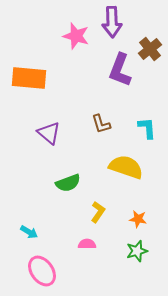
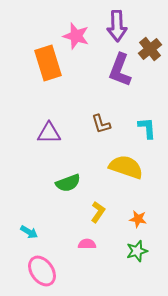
purple arrow: moved 5 px right, 4 px down
orange rectangle: moved 19 px right, 15 px up; rotated 68 degrees clockwise
purple triangle: rotated 40 degrees counterclockwise
